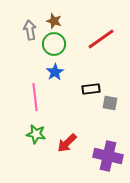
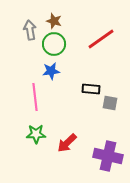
blue star: moved 4 px left, 1 px up; rotated 24 degrees clockwise
black rectangle: rotated 12 degrees clockwise
green star: rotated 12 degrees counterclockwise
